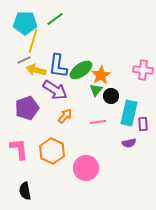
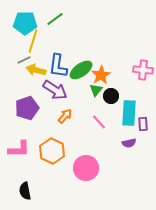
cyan rectangle: rotated 10 degrees counterclockwise
pink line: moved 1 px right; rotated 56 degrees clockwise
pink L-shape: rotated 95 degrees clockwise
